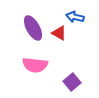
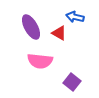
purple ellipse: moved 2 px left, 1 px up
pink semicircle: moved 5 px right, 4 px up
purple square: rotated 12 degrees counterclockwise
